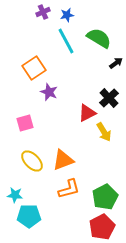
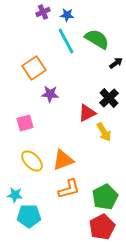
blue star: rotated 16 degrees clockwise
green semicircle: moved 2 px left, 1 px down
purple star: moved 1 px right, 2 px down; rotated 18 degrees counterclockwise
